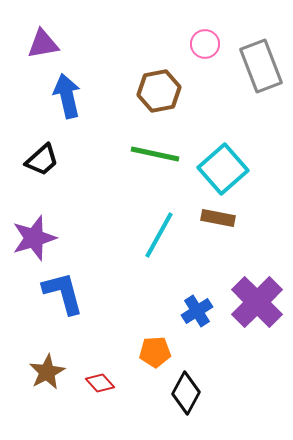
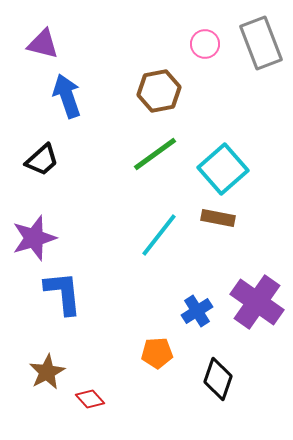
purple triangle: rotated 24 degrees clockwise
gray rectangle: moved 23 px up
blue arrow: rotated 6 degrees counterclockwise
green line: rotated 48 degrees counterclockwise
cyan line: rotated 9 degrees clockwise
blue L-shape: rotated 9 degrees clockwise
purple cross: rotated 10 degrees counterclockwise
orange pentagon: moved 2 px right, 1 px down
red diamond: moved 10 px left, 16 px down
black diamond: moved 32 px right, 14 px up; rotated 9 degrees counterclockwise
